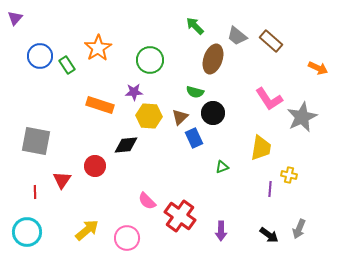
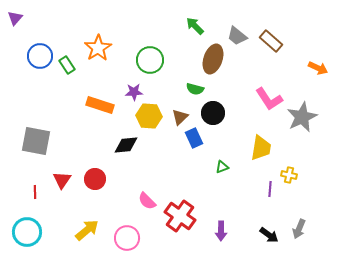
green semicircle: moved 3 px up
red circle: moved 13 px down
